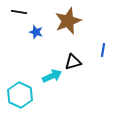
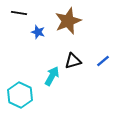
black line: moved 1 px down
blue star: moved 2 px right
blue line: moved 11 px down; rotated 40 degrees clockwise
black triangle: moved 1 px up
cyan arrow: rotated 36 degrees counterclockwise
